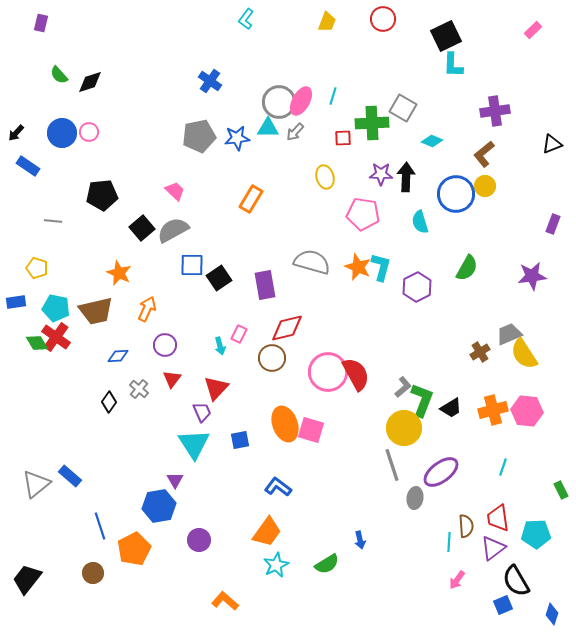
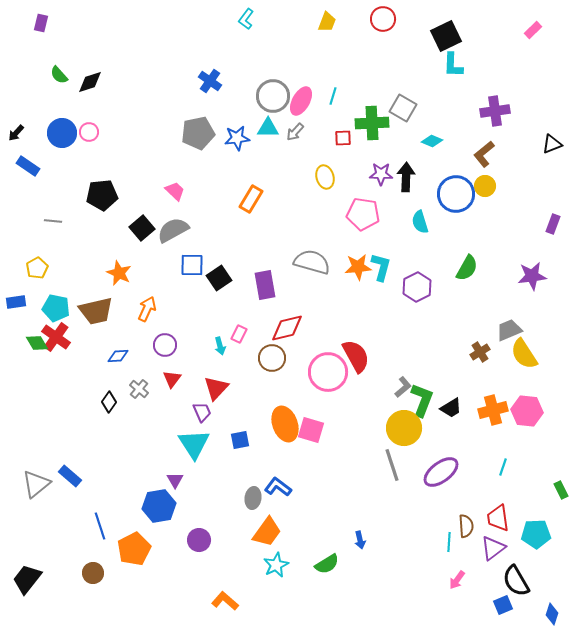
gray circle at (279, 102): moved 6 px left, 6 px up
gray pentagon at (199, 136): moved 1 px left, 3 px up
orange star at (358, 267): rotated 28 degrees counterclockwise
yellow pentagon at (37, 268): rotated 25 degrees clockwise
gray trapezoid at (509, 334): moved 4 px up
red semicircle at (356, 374): moved 18 px up
gray ellipse at (415, 498): moved 162 px left
